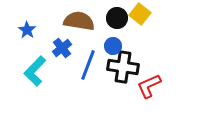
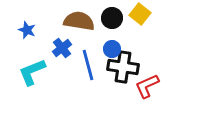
black circle: moved 5 px left
blue star: rotated 12 degrees counterclockwise
blue circle: moved 1 px left, 3 px down
blue line: rotated 36 degrees counterclockwise
cyan L-shape: moved 3 px left, 1 px down; rotated 24 degrees clockwise
red L-shape: moved 2 px left
